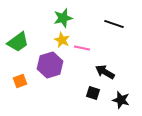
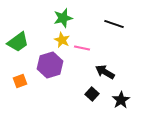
black square: moved 1 px left, 1 px down; rotated 24 degrees clockwise
black star: rotated 24 degrees clockwise
